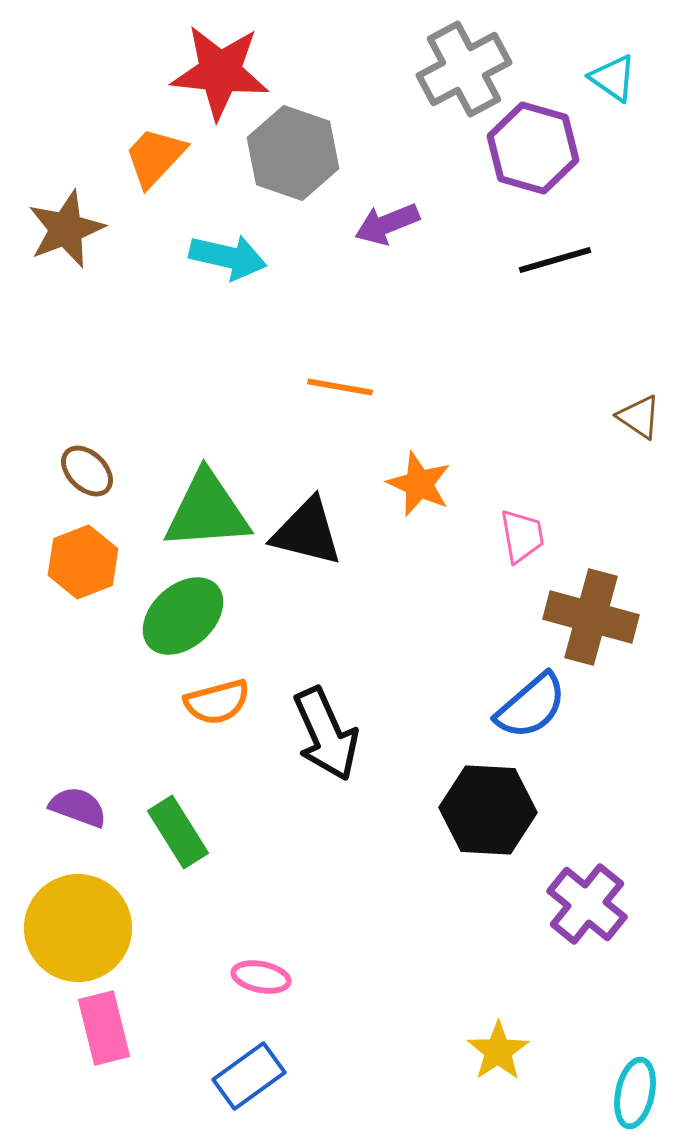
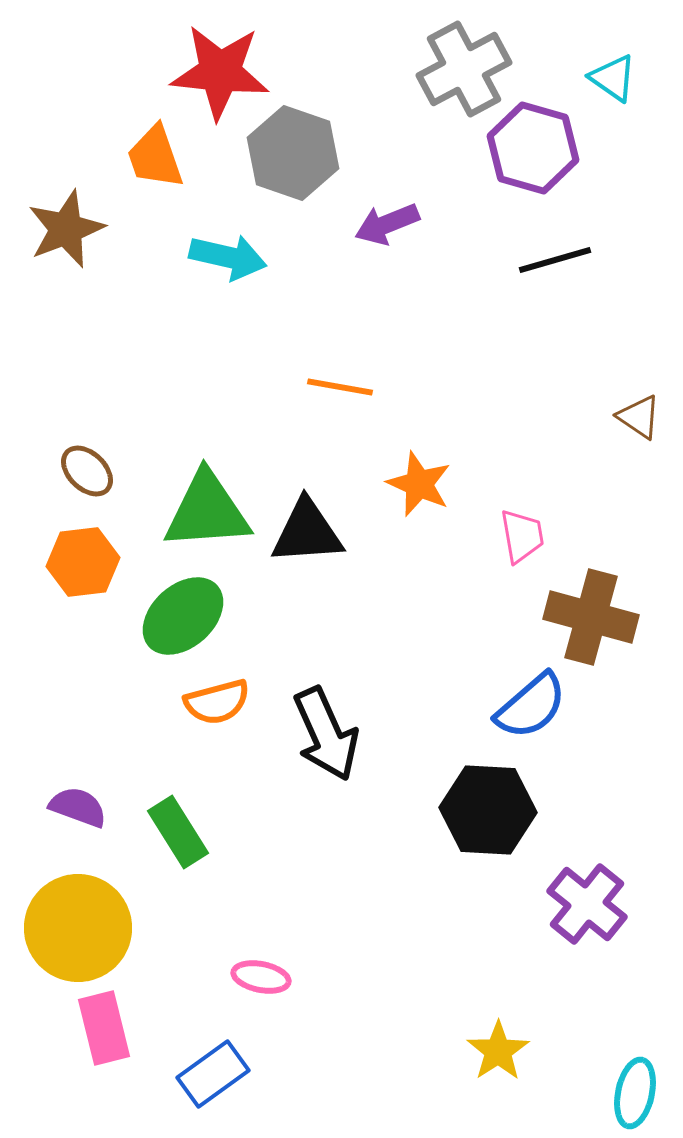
orange trapezoid: rotated 62 degrees counterclockwise
black triangle: rotated 18 degrees counterclockwise
orange hexagon: rotated 14 degrees clockwise
blue rectangle: moved 36 px left, 2 px up
